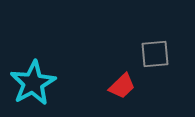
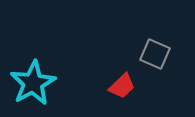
gray square: rotated 28 degrees clockwise
